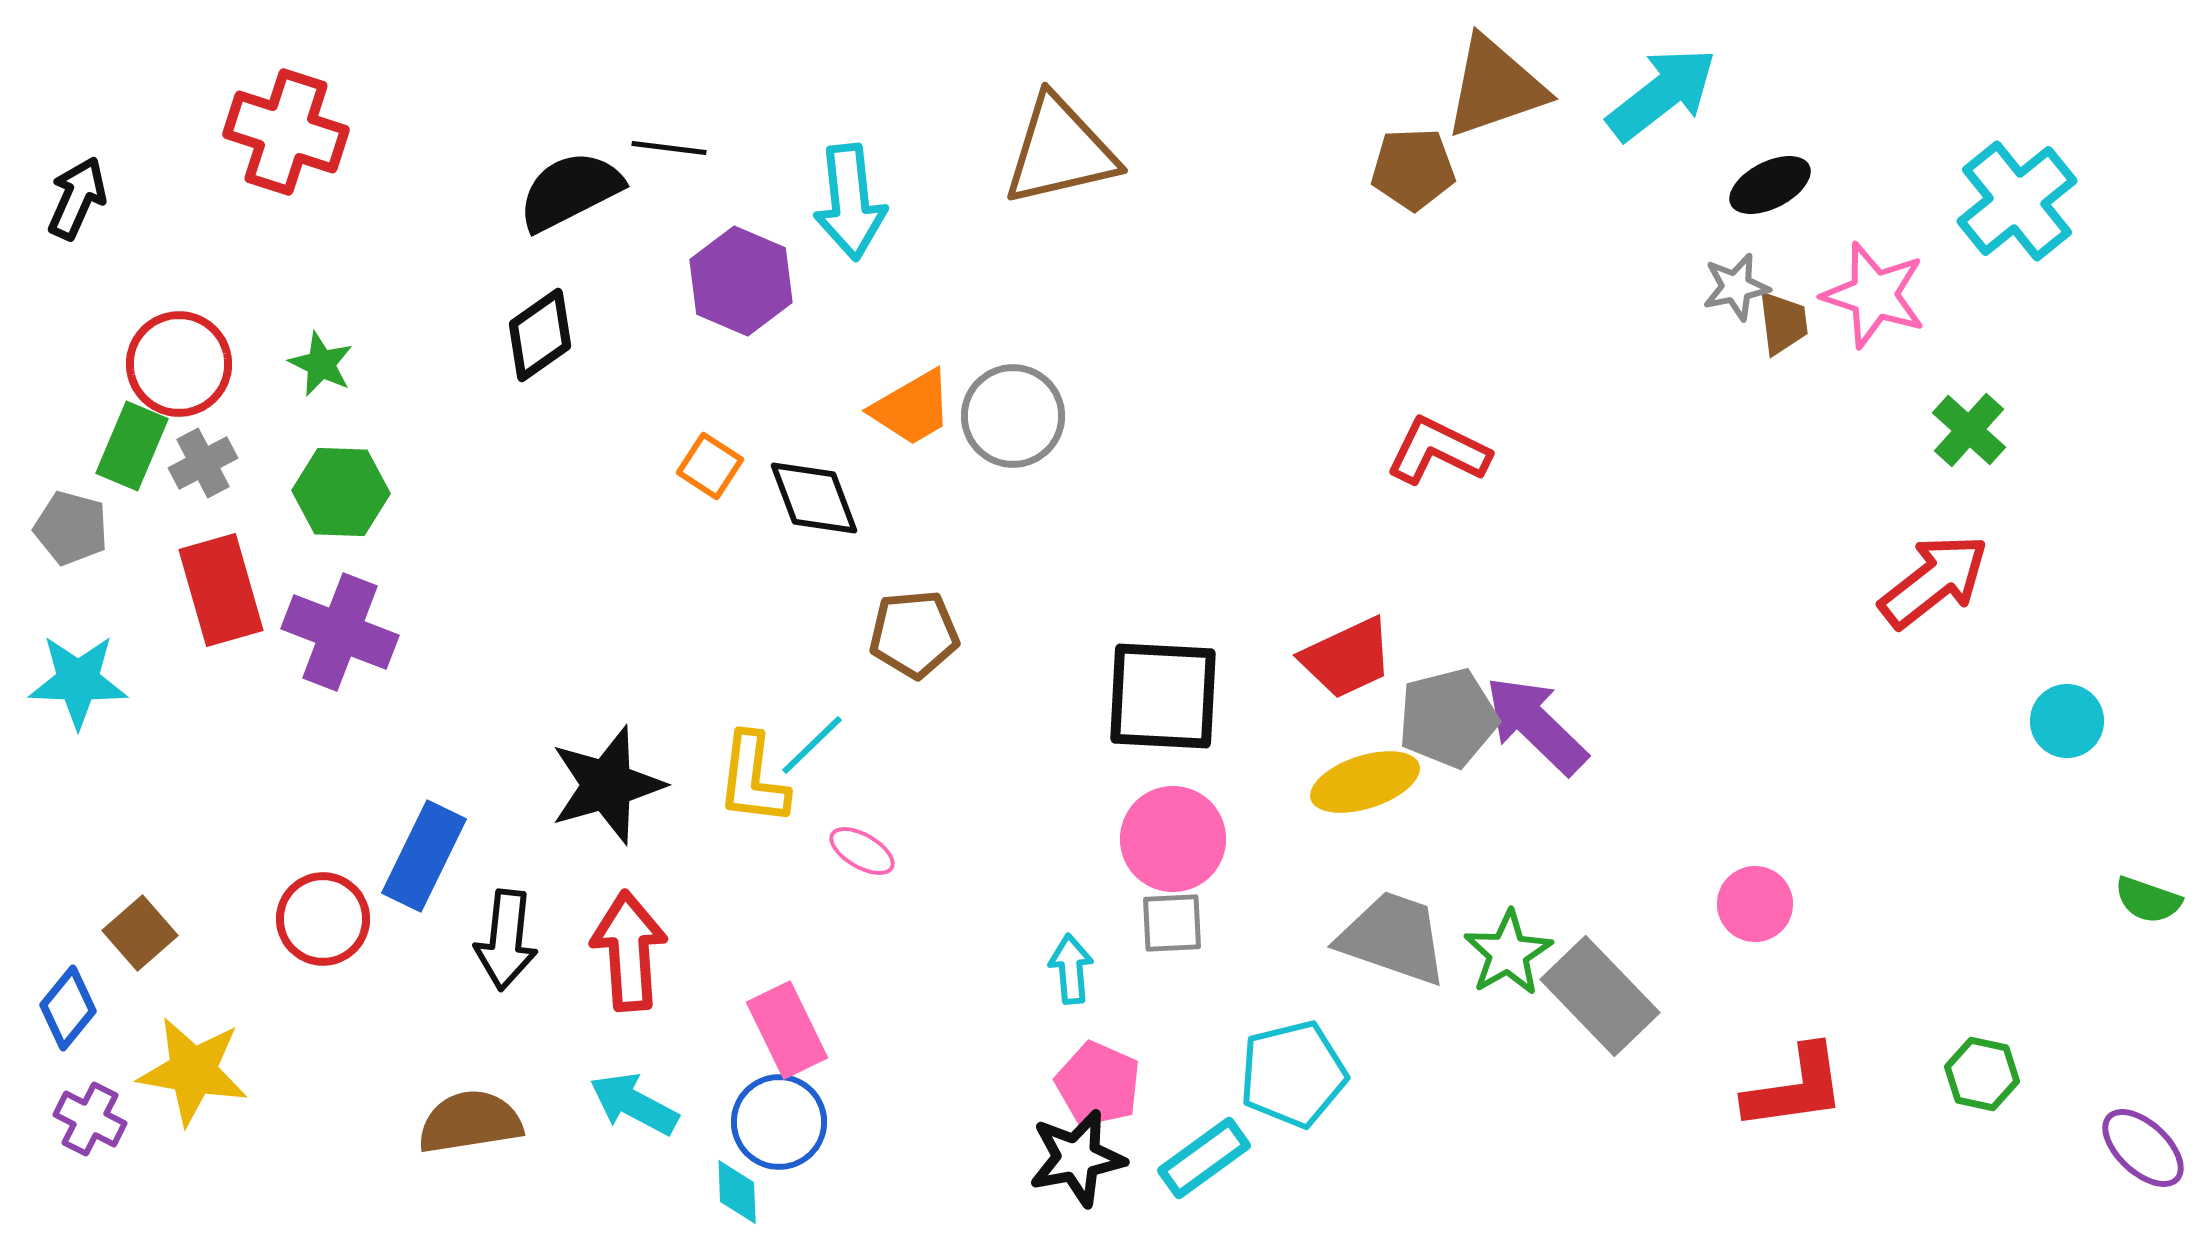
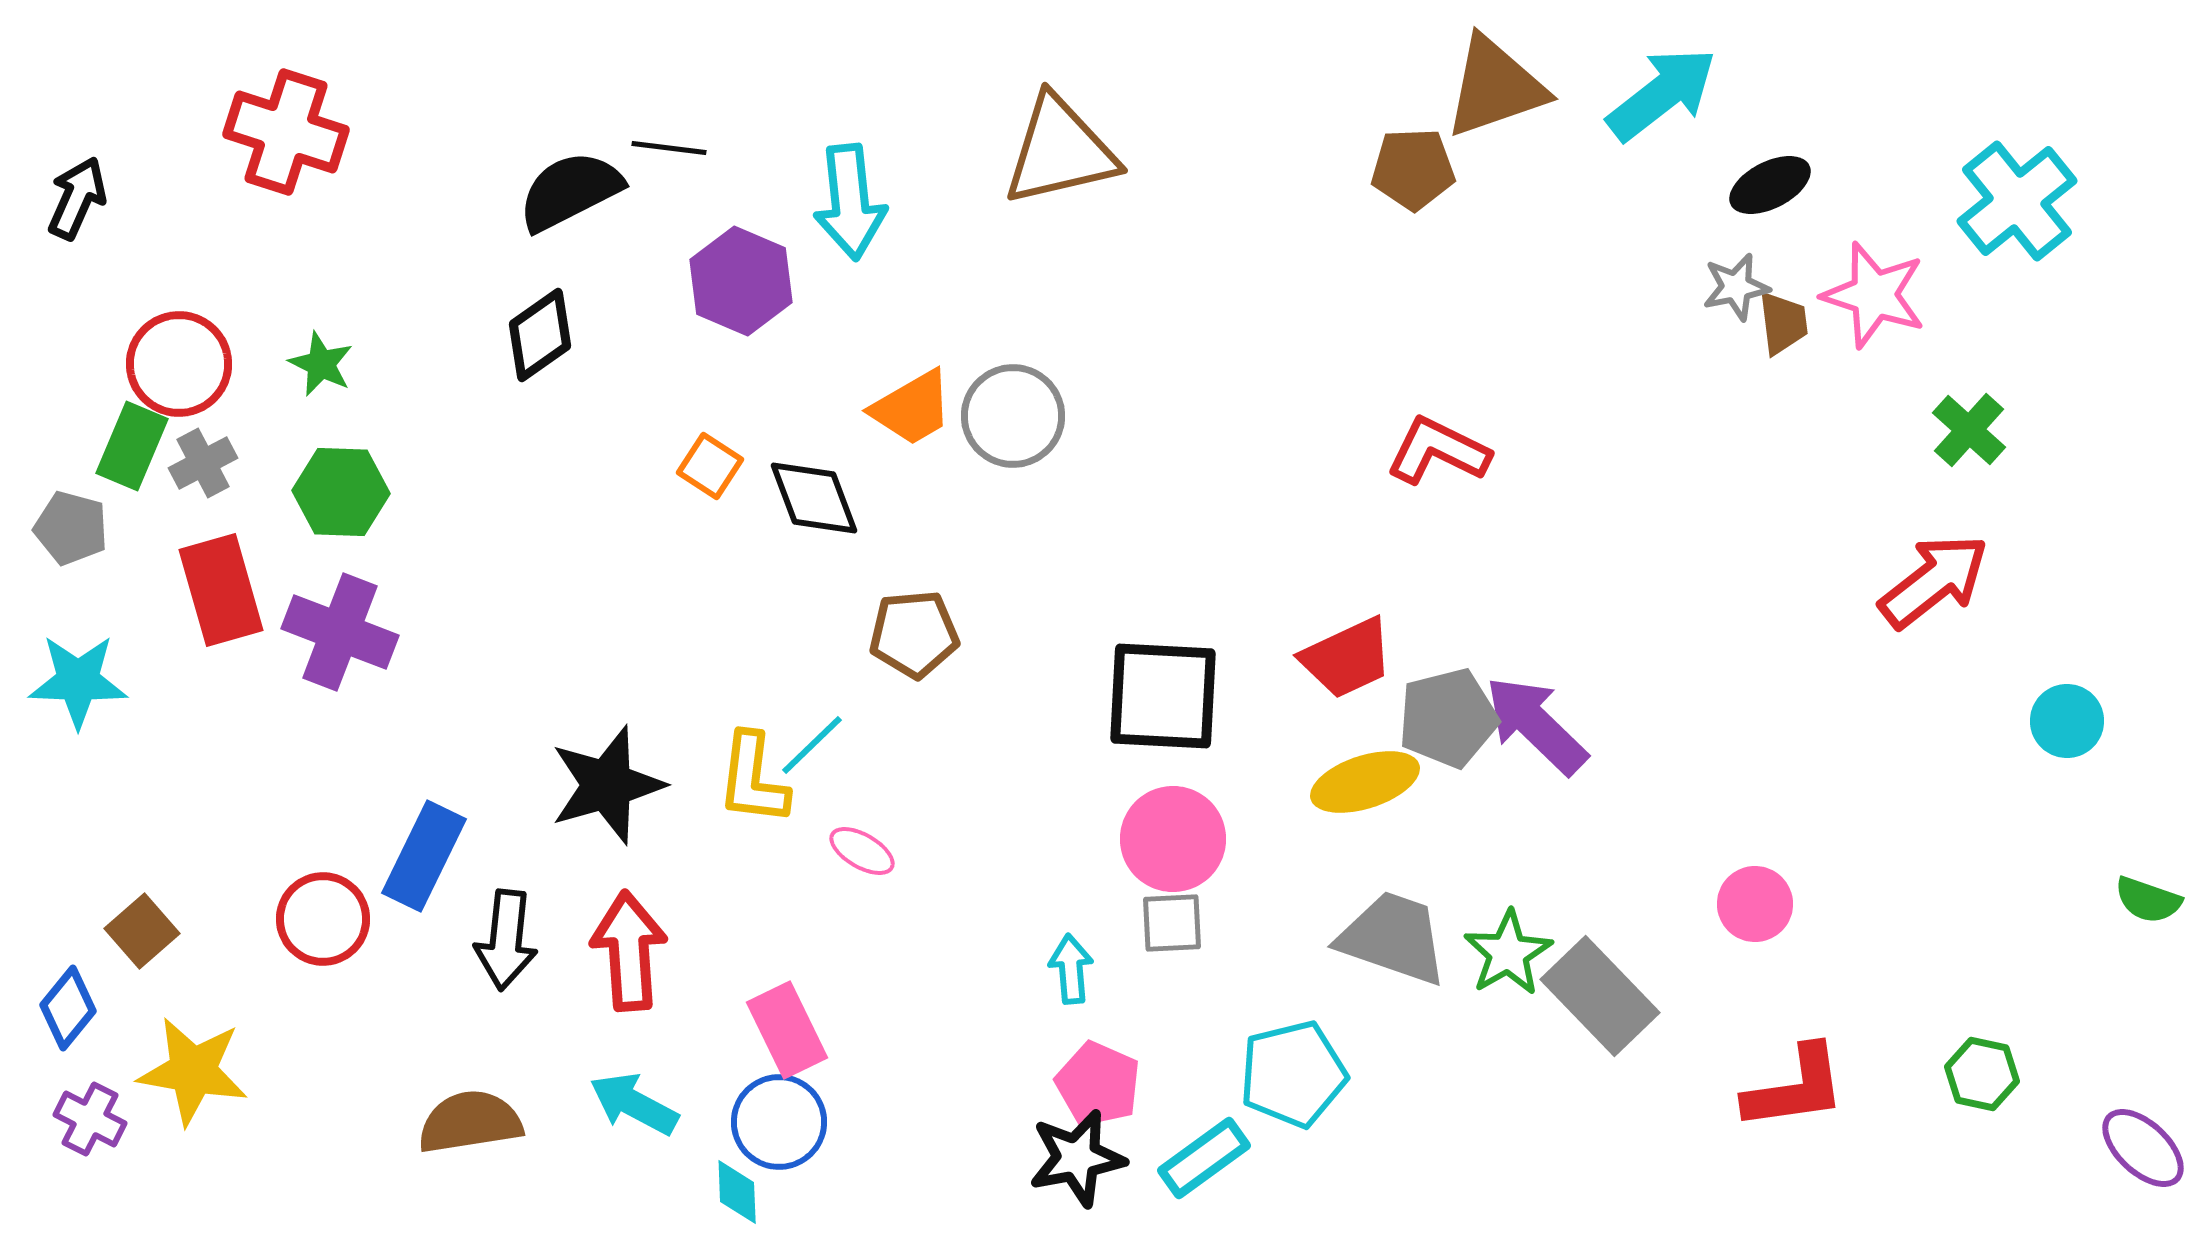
brown square at (140, 933): moved 2 px right, 2 px up
